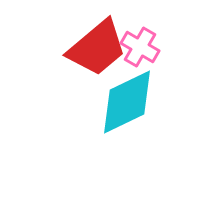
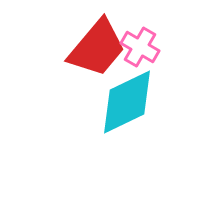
red trapezoid: rotated 10 degrees counterclockwise
